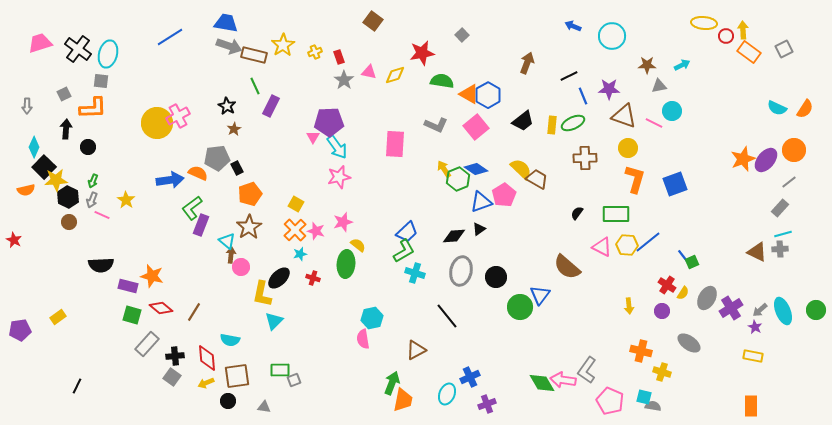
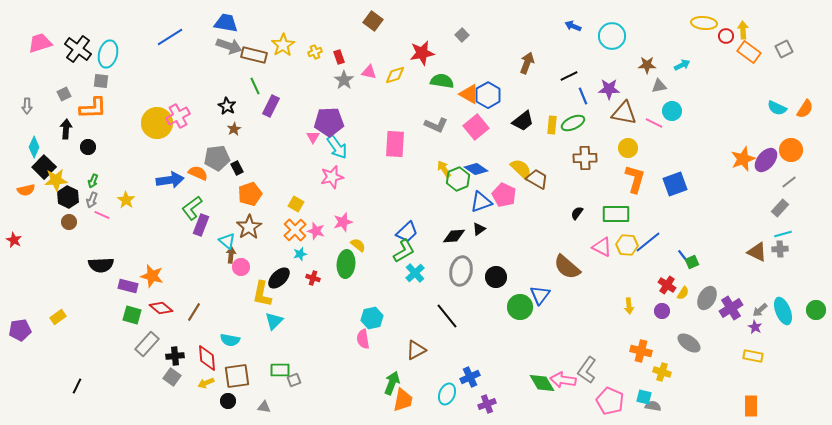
brown triangle at (624, 116): moved 3 px up; rotated 8 degrees counterclockwise
orange circle at (794, 150): moved 3 px left
pink star at (339, 177): moved 7 px left
pink pentagon at (504, 195): rotated 15 degrees counterclockwise
cyan cross at (415, 273): rotated 30 degrees clockwise
